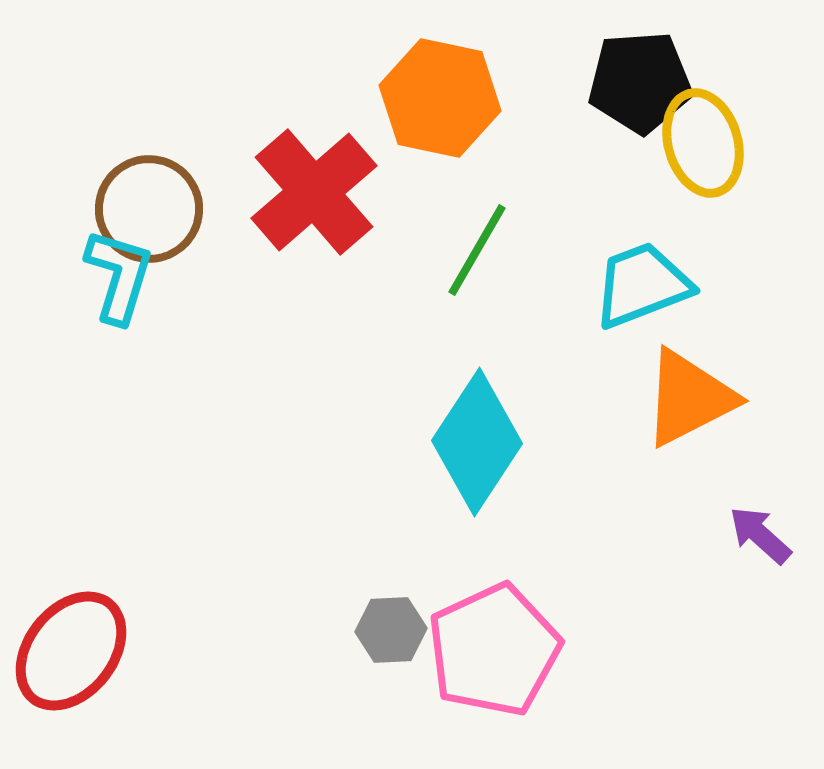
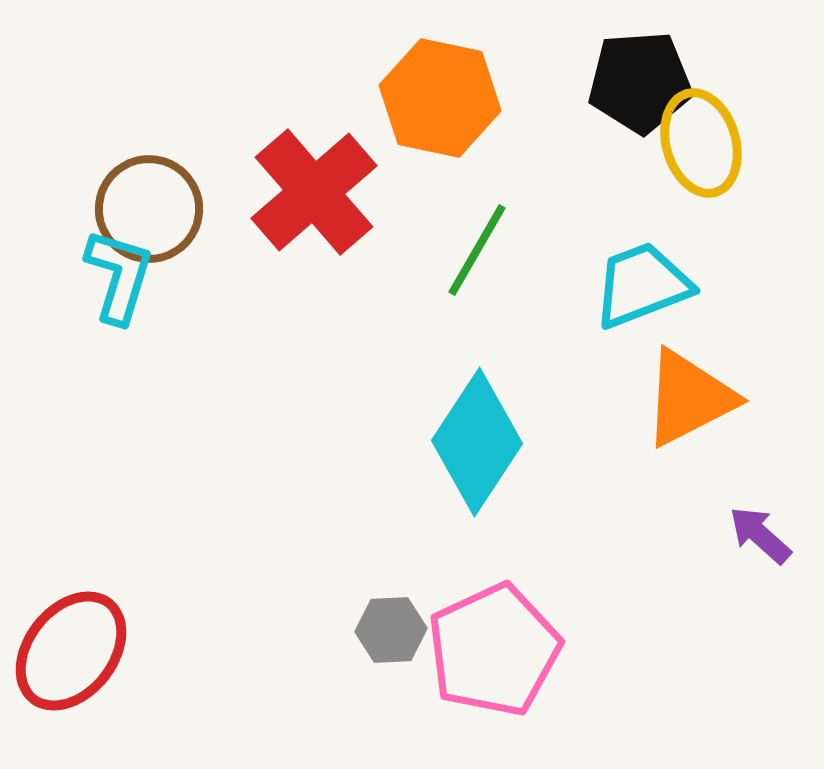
yellow ellipse: moved 2 px left
